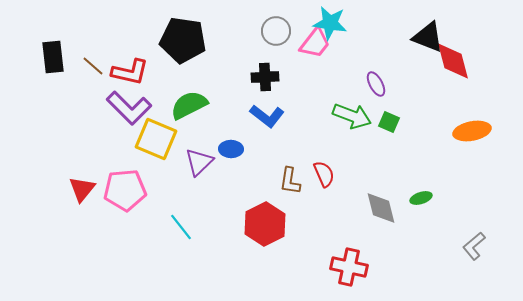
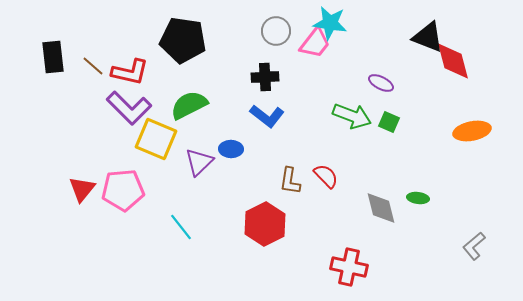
purple ellipse: moved 5 px right, 1 px up; rotated 35 degrees counterclockwise
red semicircle: moved 2 px right, 2 px down; rotated 20 degrees counterclockwise
pink pentagon: moved 2 px left
green ellipse: moved 3 px left; rotated 25 degrees clockwise
